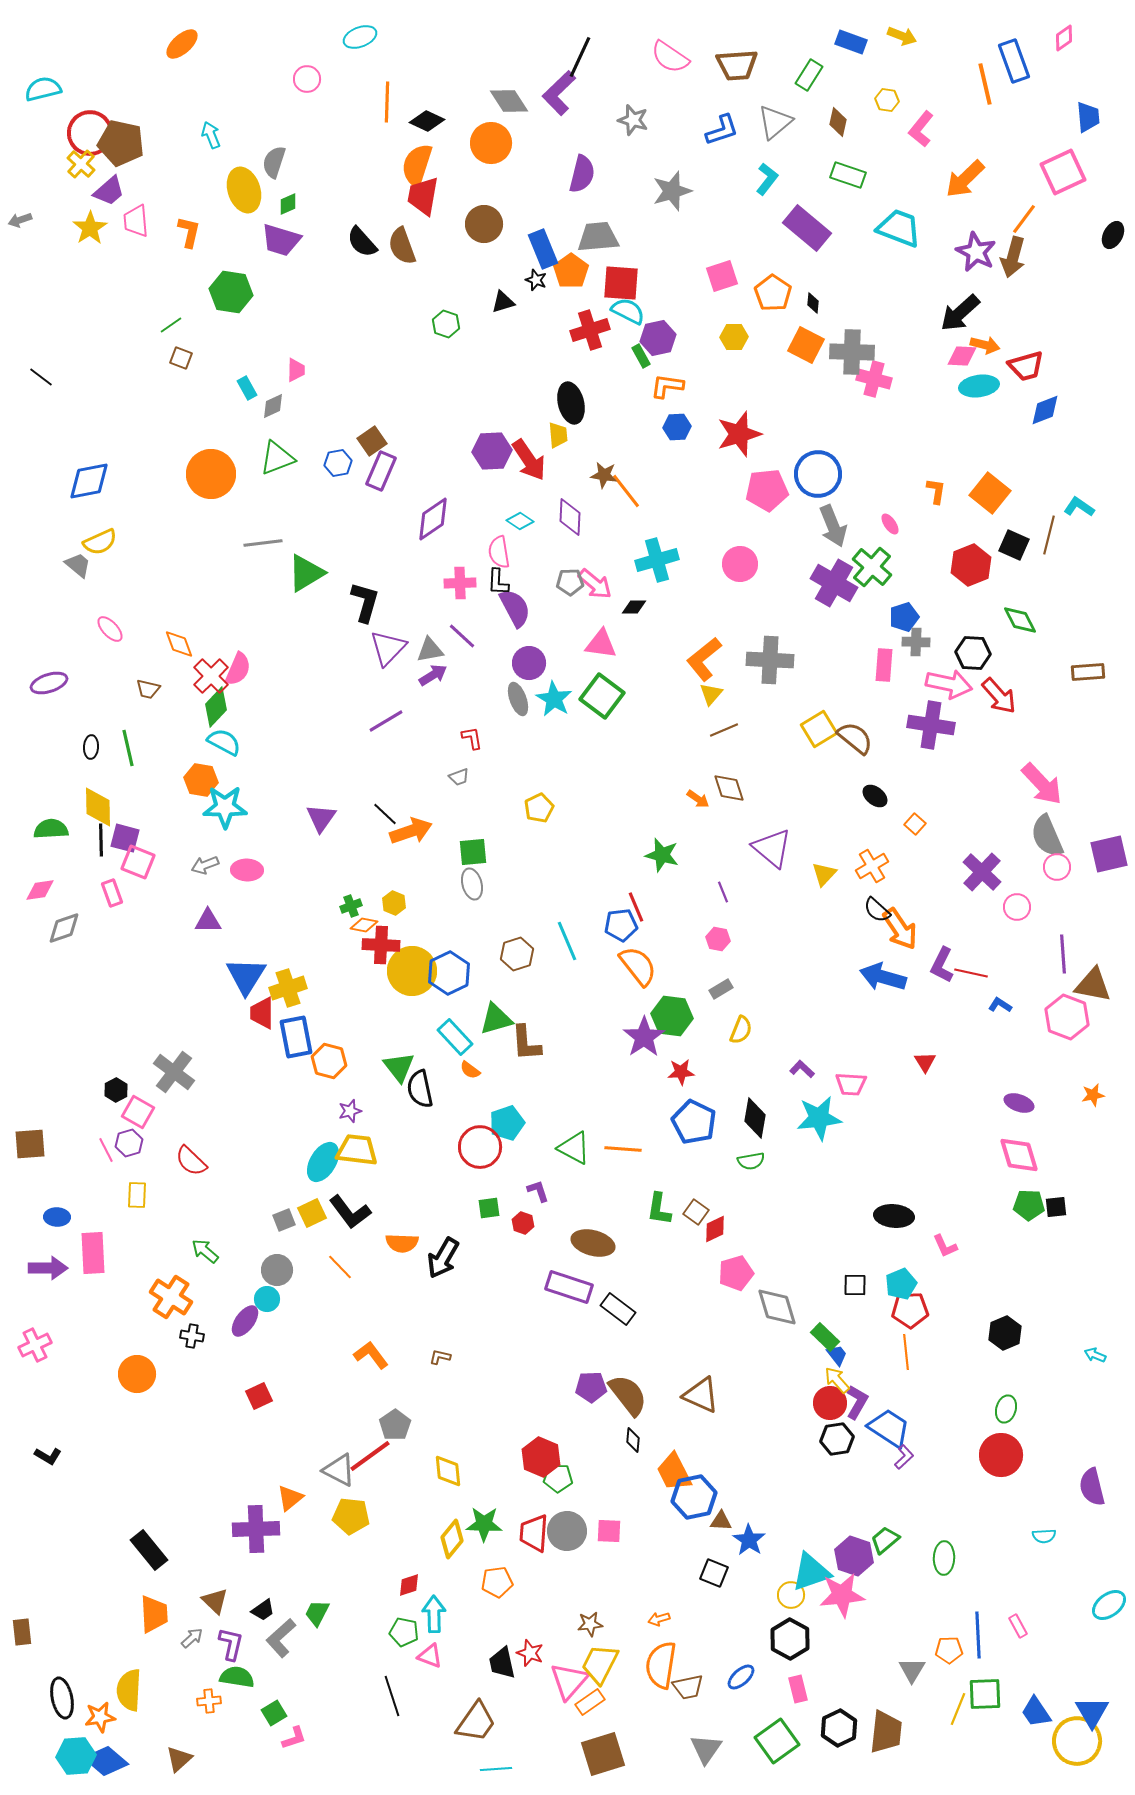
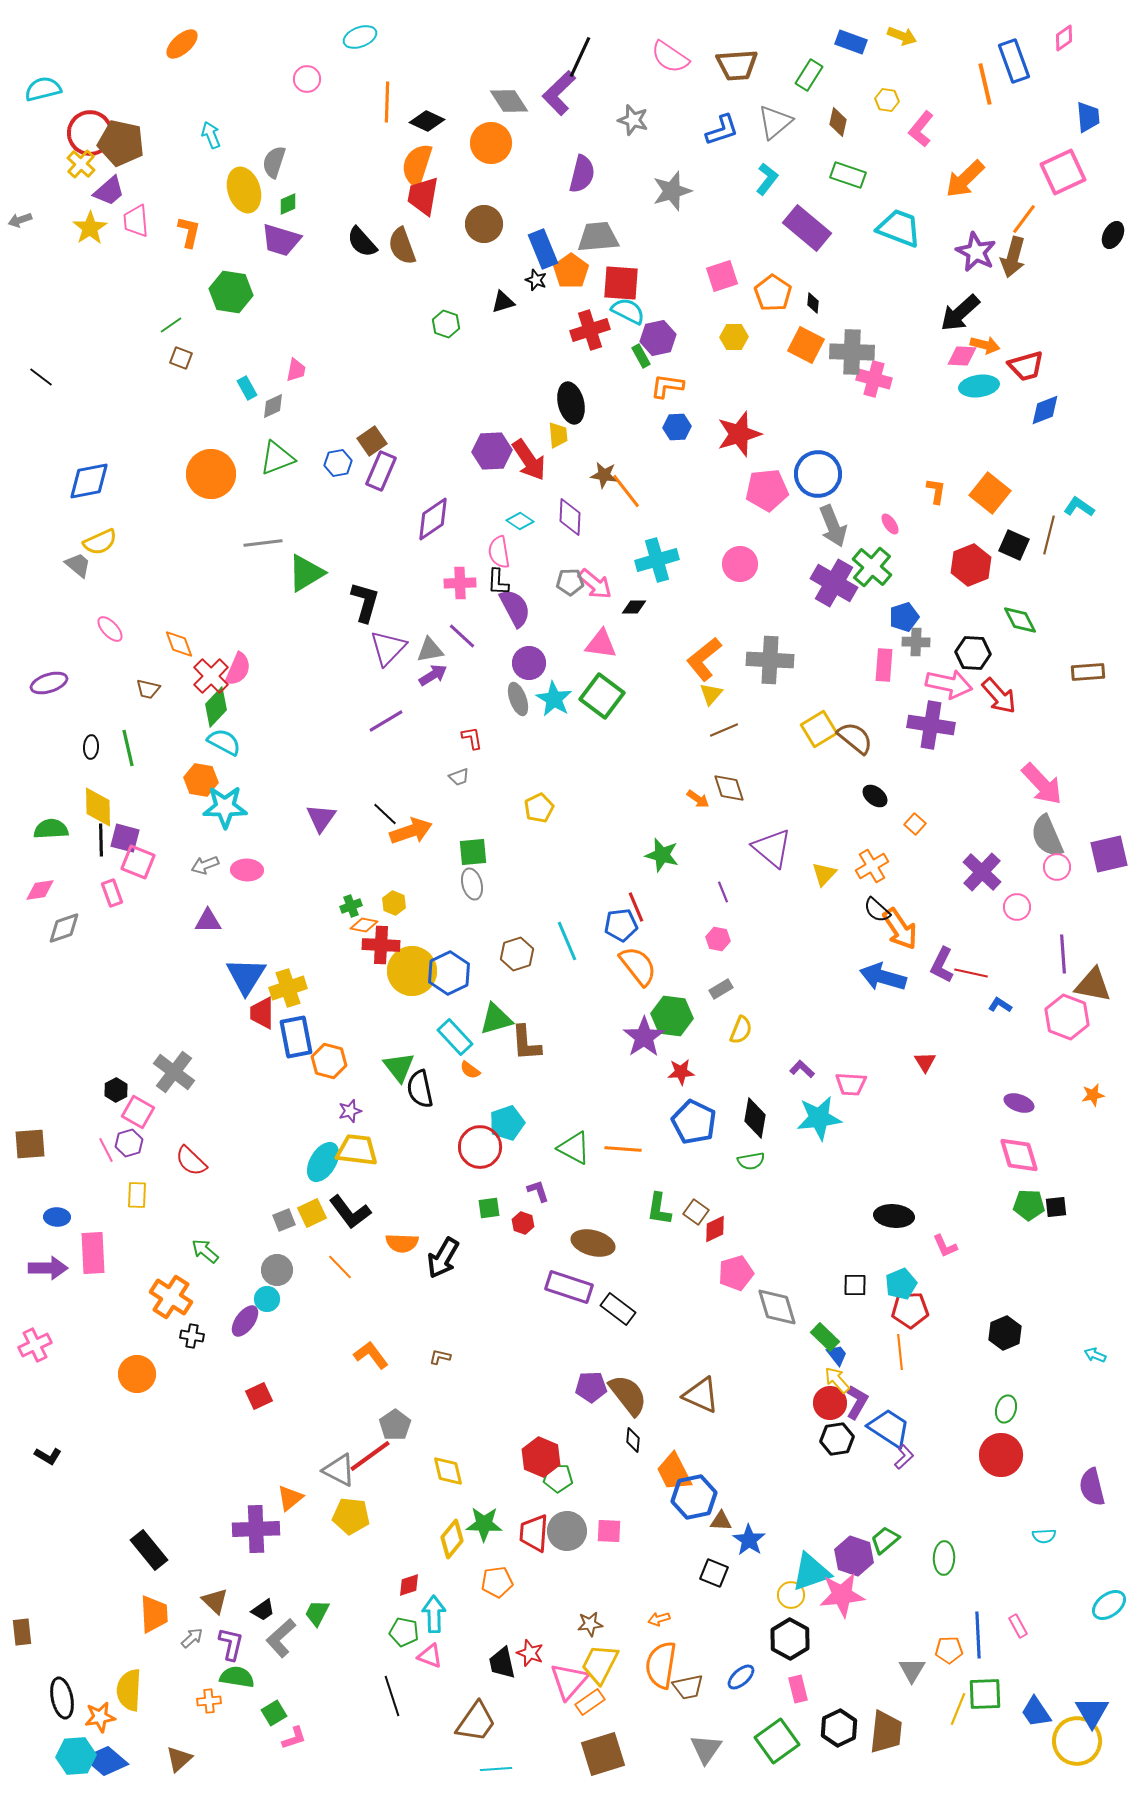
pink trapezoid at (296, 370): rotated 10 degrees clockwise
orange line at (906, 1352): moved 6 px left
yellow diamond at (448, 1471): rotated 8 degrees counterclockwise
